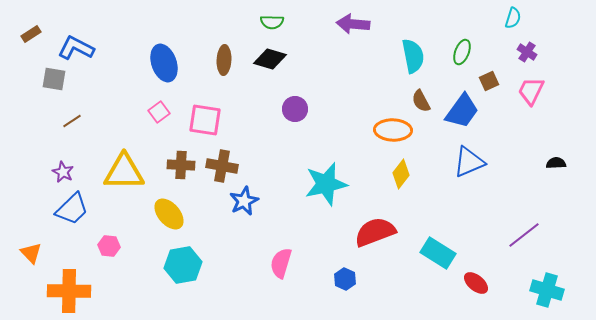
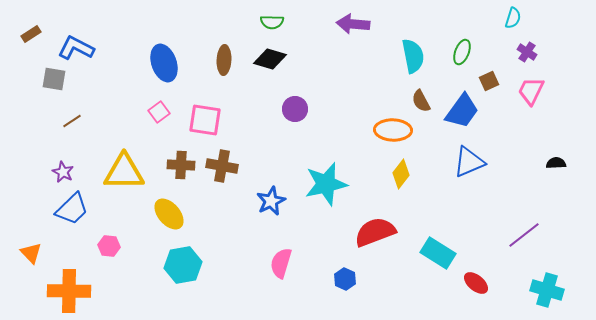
blue star at (244, 201): moved 27 px right
